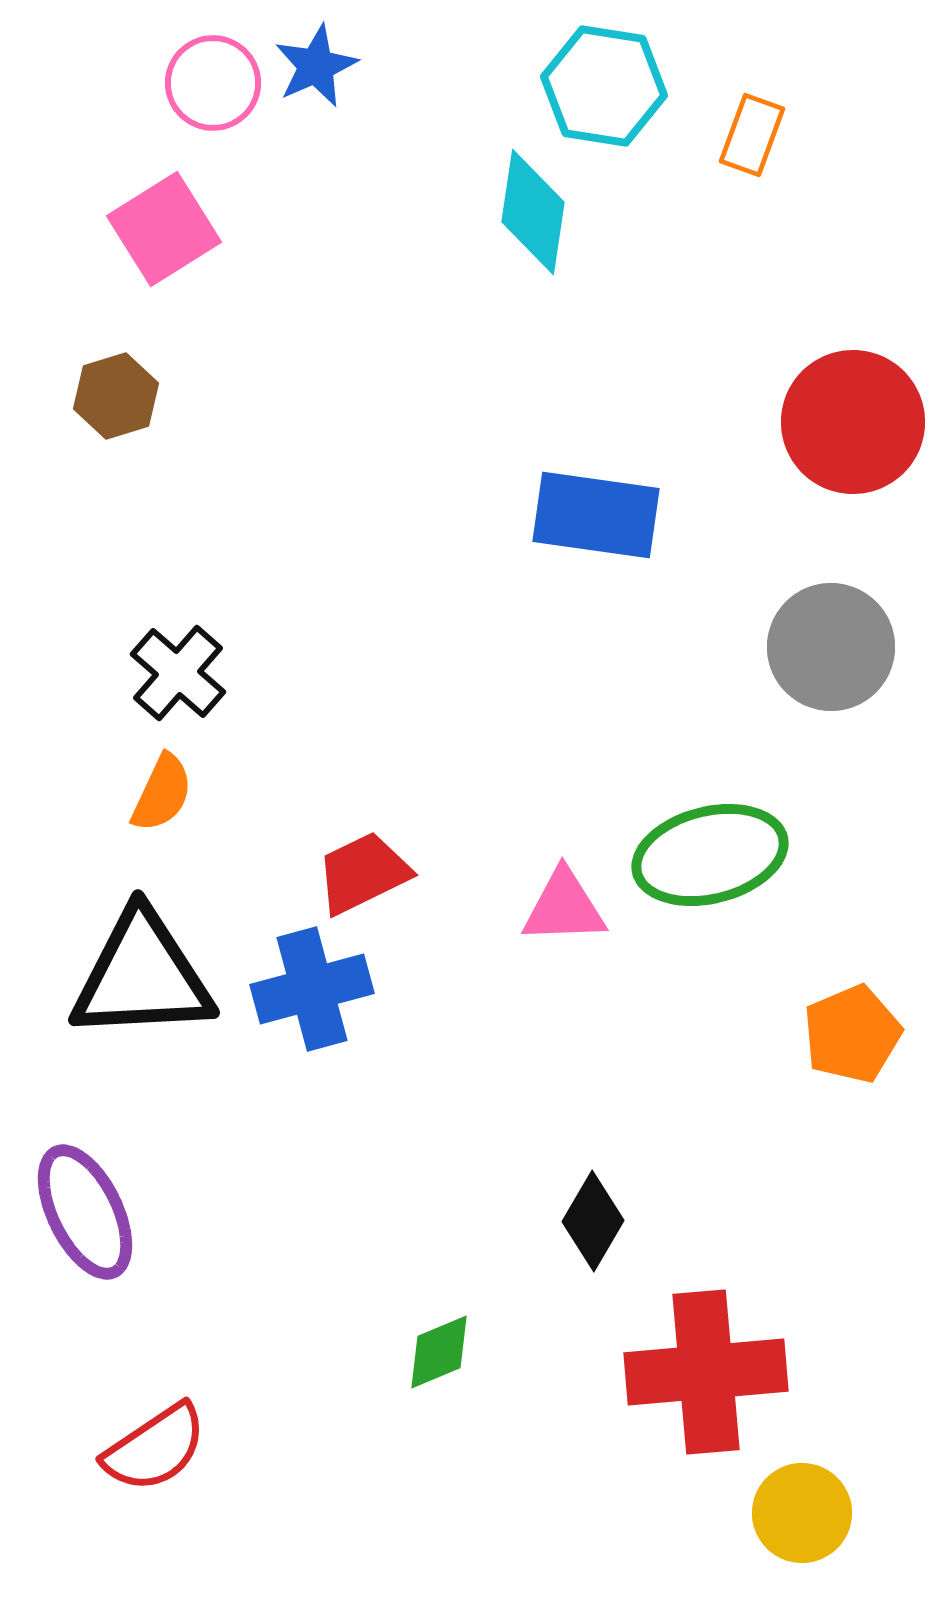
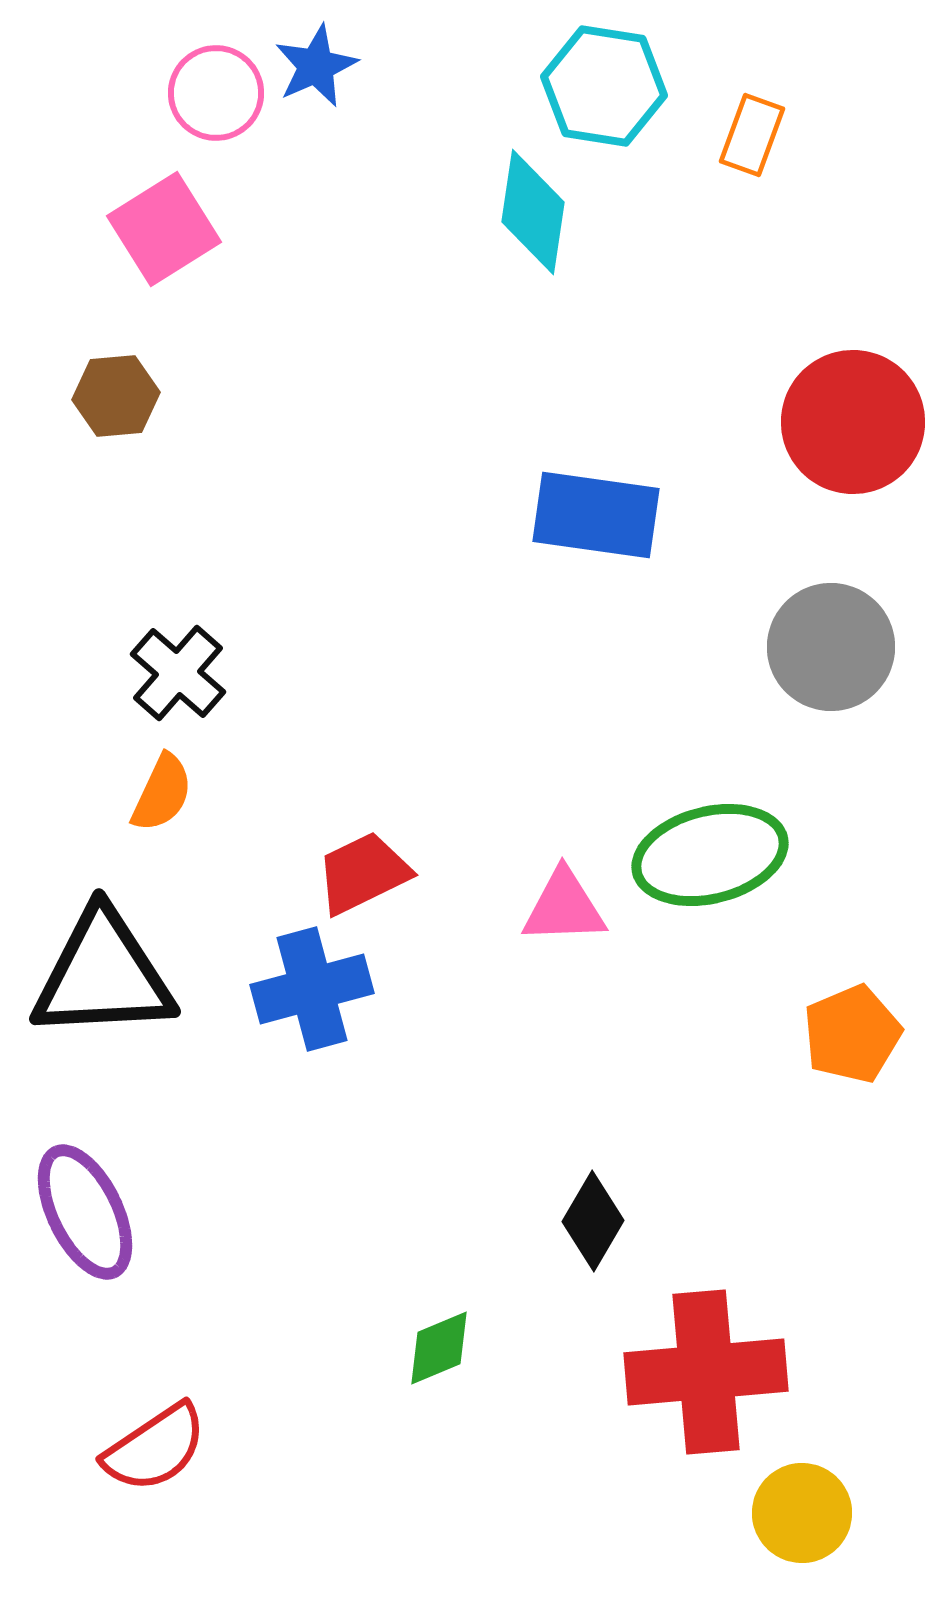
pink circle: moved 3 px right, 10 px down
brown hexagon: rotated 12 degrees clockwise
black triangle: moved 39 px left, 1 px up
green diamond: moved 4 px up
